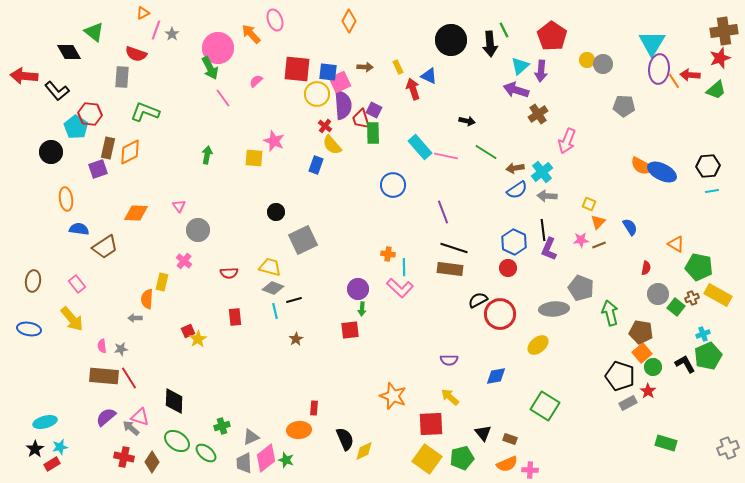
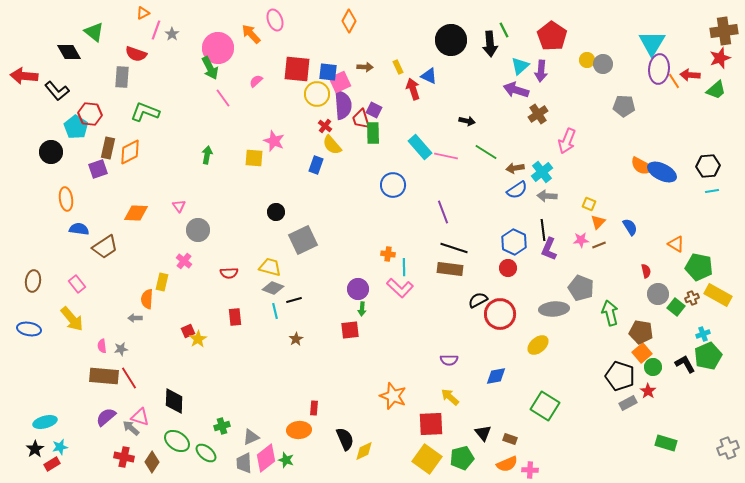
red semicircle at (646, 268): moved 3 px down; rotated 24 degrees counterclockwise
